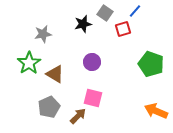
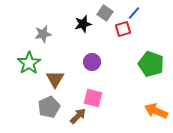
blue line: moved 1 px left, 2 px down
brown triangle: moved 5 px down; rotated 30 degrees clockwise
